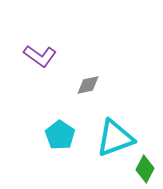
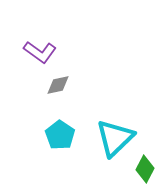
purple L-shape: moved 4 px up
gray diamond: moved 30 px left
cyan triangle: rotated 24 degrees counterclockwise
